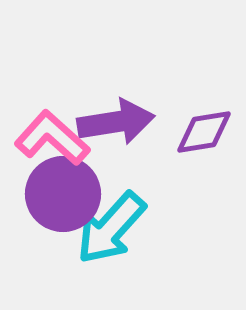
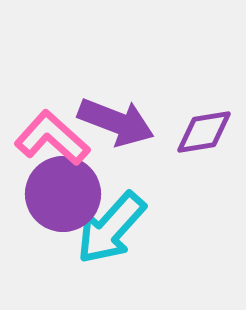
purple arrow: rotated 30 degrees clockwise
